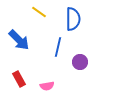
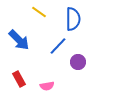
blue line: moved 1 px up; rotated 30 degrees clockwise
purple circle: moved 2 px left
